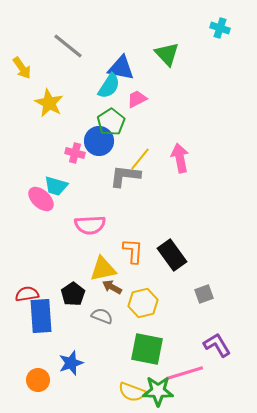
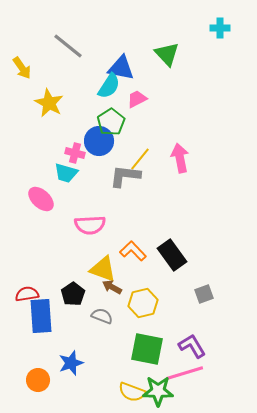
cyan cross: rotated 18 degrees counterclockwise
cyan trapezoid: moved 10 px right, 13 px up
orange L-shape: rotated 48 degrees counterclockwise
yellow triangle: rotated 32 degrees clockwise
purple L-shape: moved 25 px left, 1 px down
